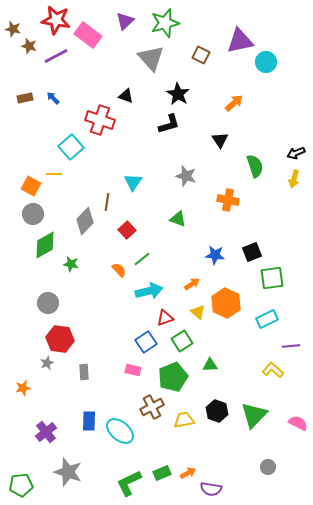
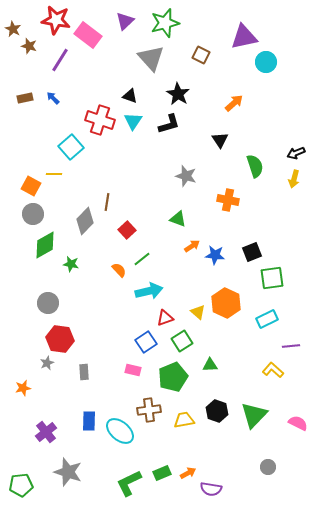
brown star at (13, 29): rotated 14 degrees clockwise
purple triangle at (240, 41): moved 4 px right, 4 px up
purple line at (56, 56): moved 4 px right, 4 px down; rotated 30 degrees counterclockwise
black triangle at (126, 96): moved 4 px right
cyan triangle at (133, 182): moved 61 px up
orange arrow at (192, 284): moved 38 px up
brown cross at (152, 407): moved 3 px left, 3 px down; rotated 20 degrees clockwise
